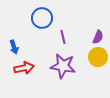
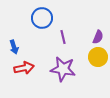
purple star: moved 3 px down
